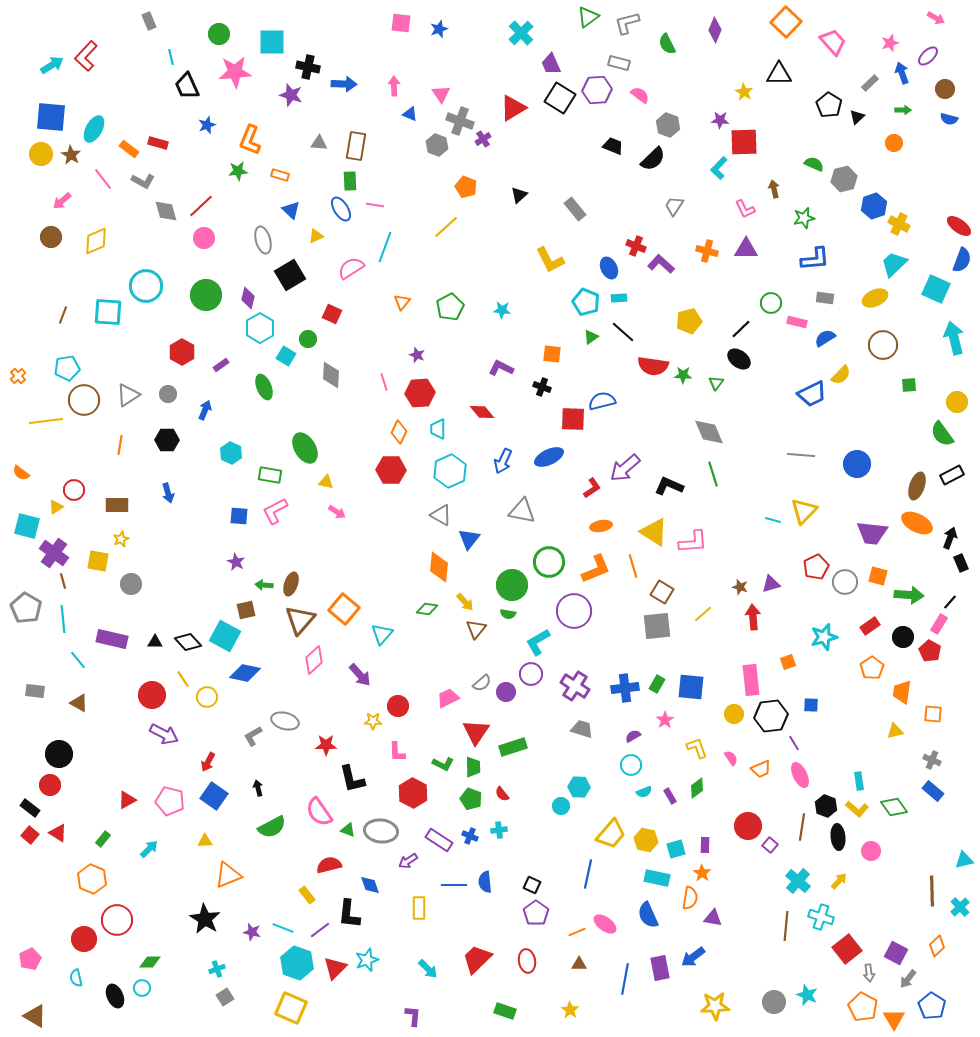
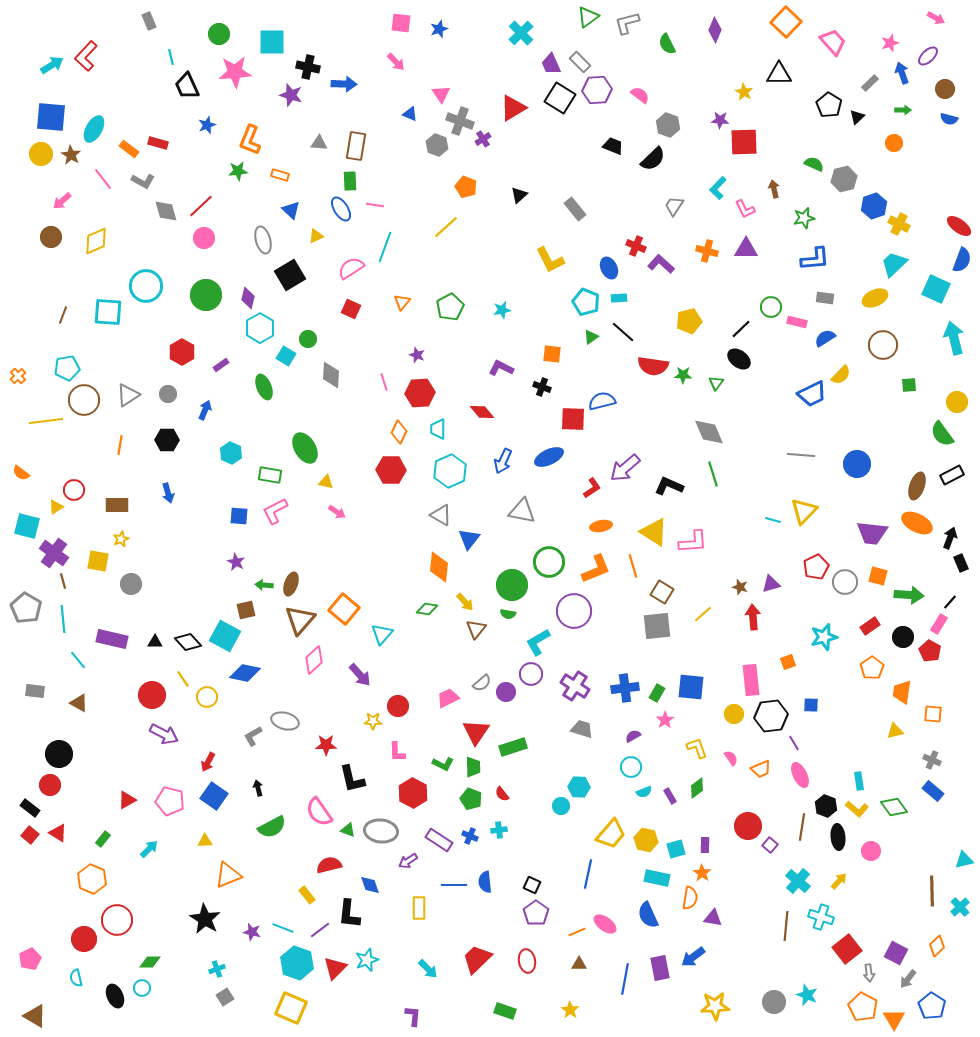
gray rectangle at (619, 63): moved 39 px left, 1 px up; rotated 30 degrees clockwise
pink arrow at (394, 86): moved 2 px right, 24 px up; rotated 138 degrees clockwise
cyan L-shape at (719, 168): moved 1 px left, 20 px down
green circle at (771, 303): moved 4 px down
cyan star at (502, 310): rotated 18 degrees counterclockwise
red square at (332, 314): moved 19 px right, 5 px up
green rectangle at (657, 684): moved 9 px down
cyan circle at (631, 765): moved 2 px down
